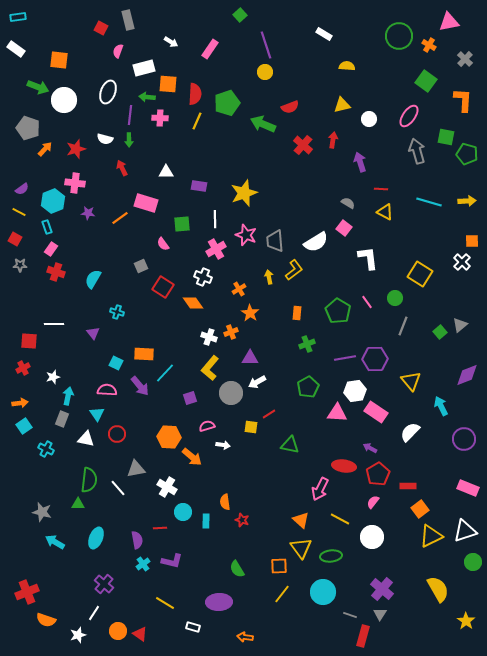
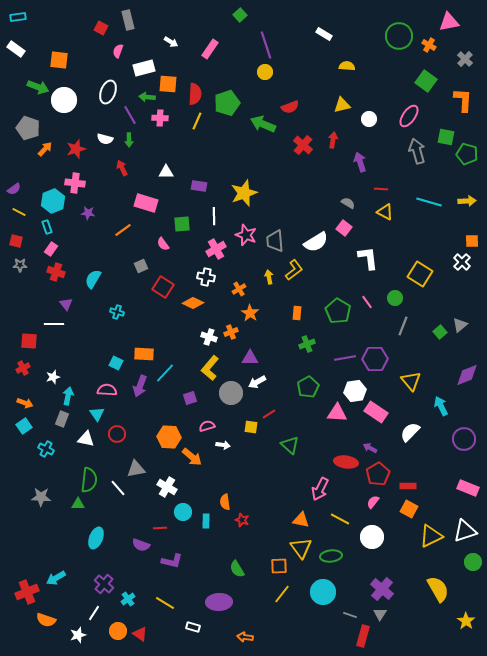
purple line at (130, 115): rotated 36 degrees counterclockwise
purple semicircle at (22, 189): moved 8 px left
orange line at (120, 218): moved 3 px right, 12 px down
white line at (215, 219): moved 1 px left, 3 px up
red square at (15, 239): moved 1 px right, 2 px down; rotated 16 degrees counterclockwise
white cross at (203, 277): moved 3 px right; rotated 12 degrees counterclockwise
orange diamond at (193, 303): rotated 30 degrees counterclockwise
purple triangle at (93, 333): moved 27 px left, 29 px up
purple arrow at (140, 386): rotated 60 degrees clockwise
orange arrow at (20, 403): moved 5 px right; rotated 28 degrees clockwise
green triangle at (290, 445): rotated 30 degrees clockwise
red ellipse at (344, 466): moved 2 px right, 4 px up
orange square at (420, 509): moved 11 px left; rotated 24 degrees counterclockwise
gray star at (42, 512): moved 1 px left, 15 px up; rotated 12 degrees counterclockwise
orange triangle at (301, 520): rotated 30 degrees counterclockwise
purple semicircle at (137, 540): moved 4 px right, 5 px down; rotated 120 degrees clockwise
cyan arrow at (55, 542): moved 1 px right, 36 px down; rotated 60 degrees counterclockwise
cyan cross at (143, 564): moved 15 px left, 35 px down
